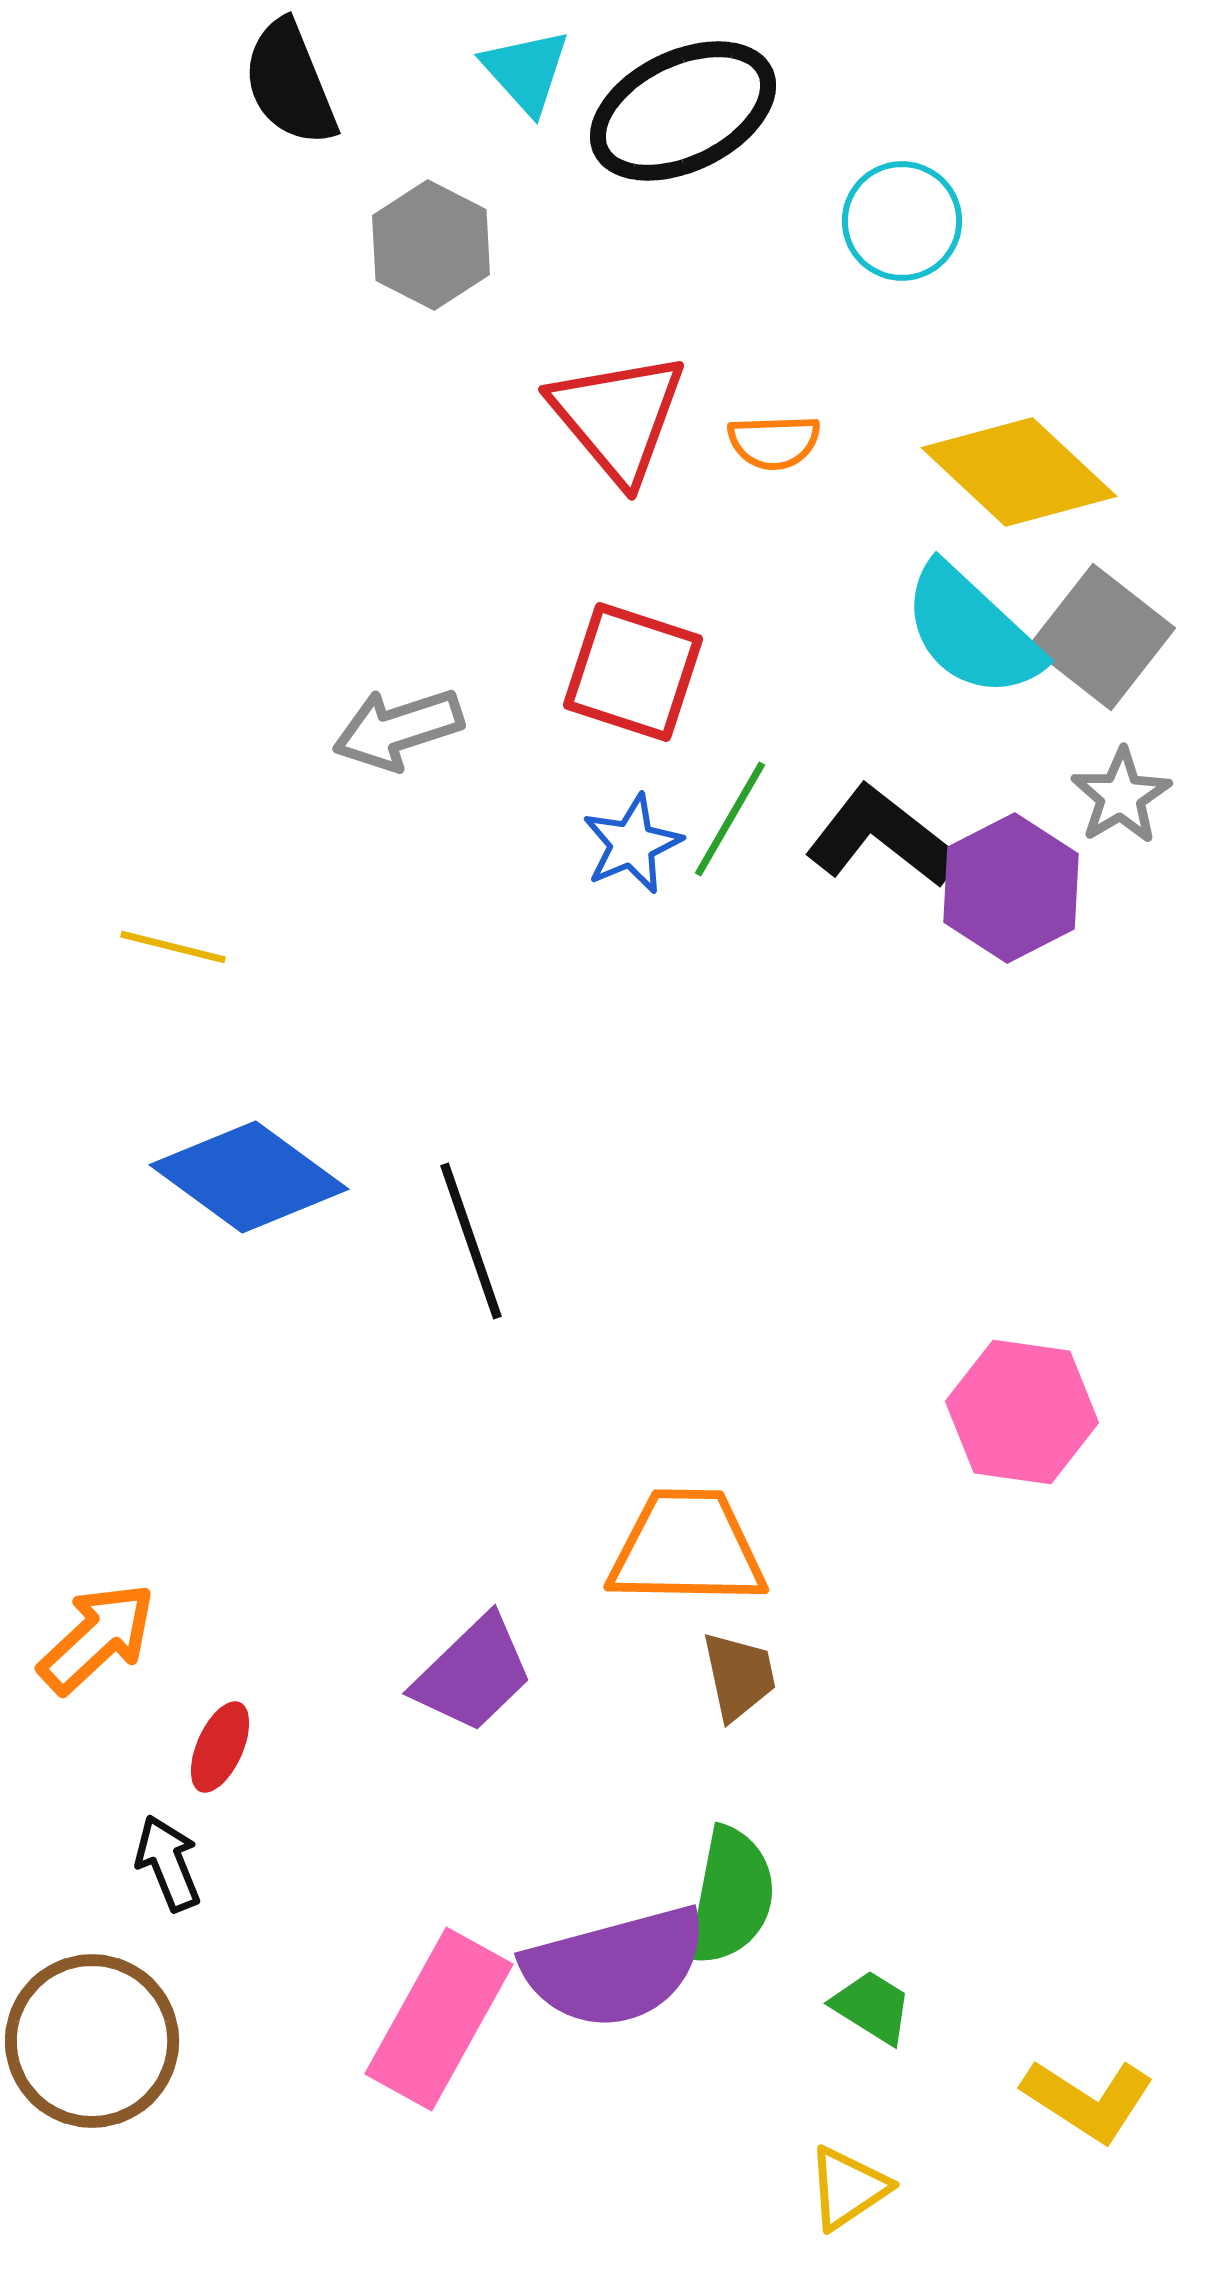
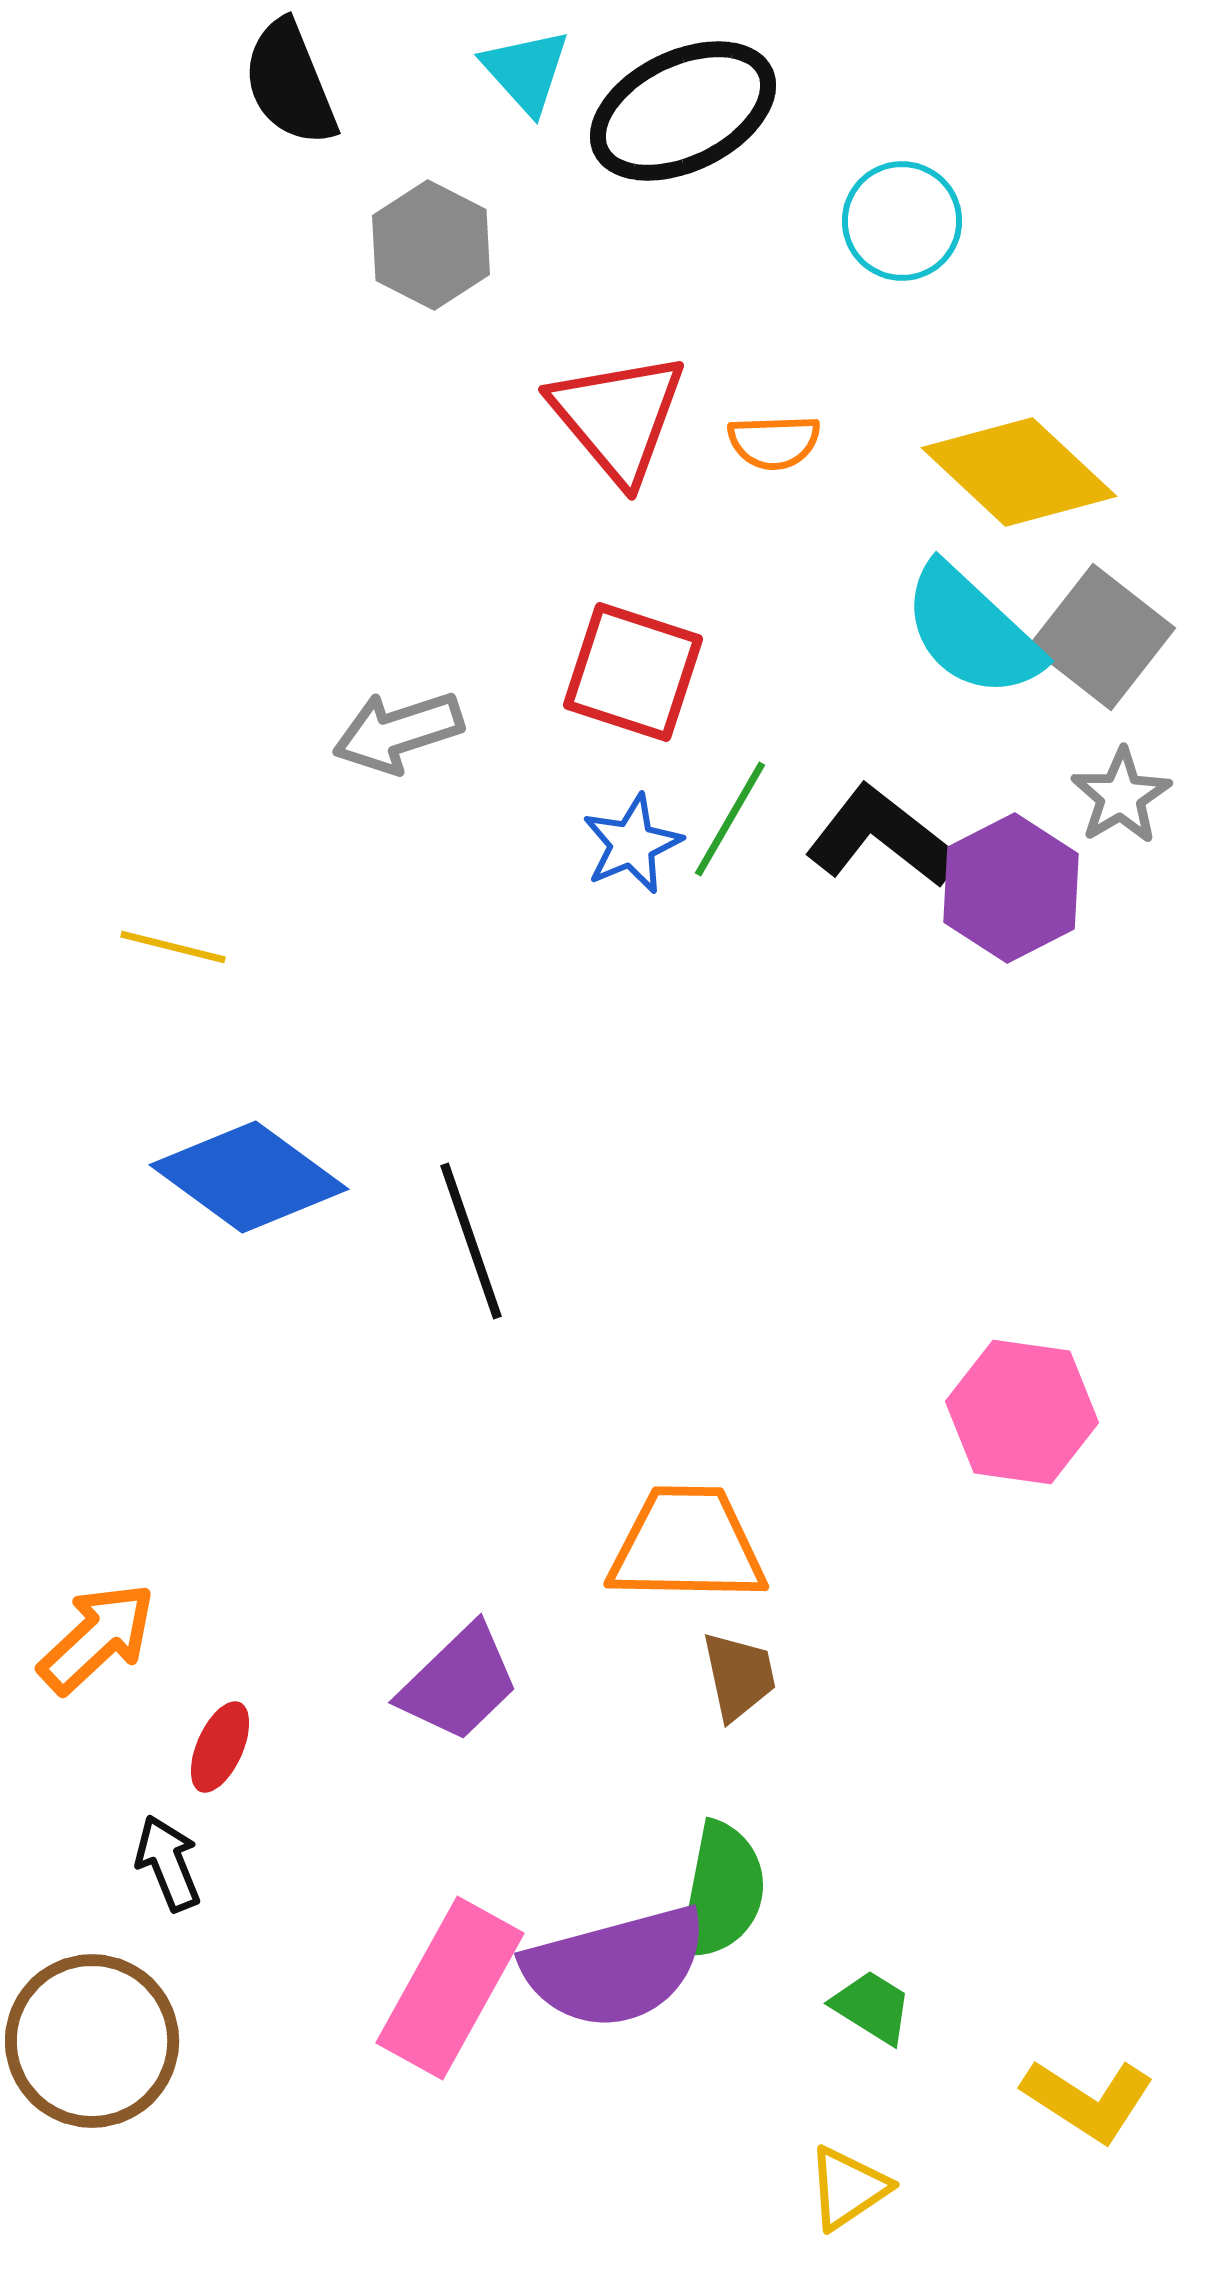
gray arrow: moved 3 px down
orange trapezoid: moved 3 px up
purple trapezoid: moved 14 px left, 9 px down
green semicircle: moved 9 px left, 5 px up
pink rectangle: moved 11 px right, 31 px up
